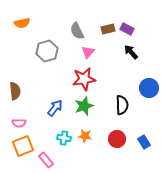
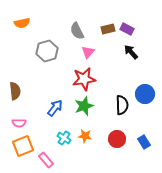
blue circle: moved 4 px left, 6 px down
cyan cross: rotated 24 degrees clockwise
